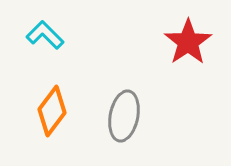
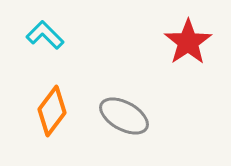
gray ellipse: rotated 72 degrees counterclockwise
